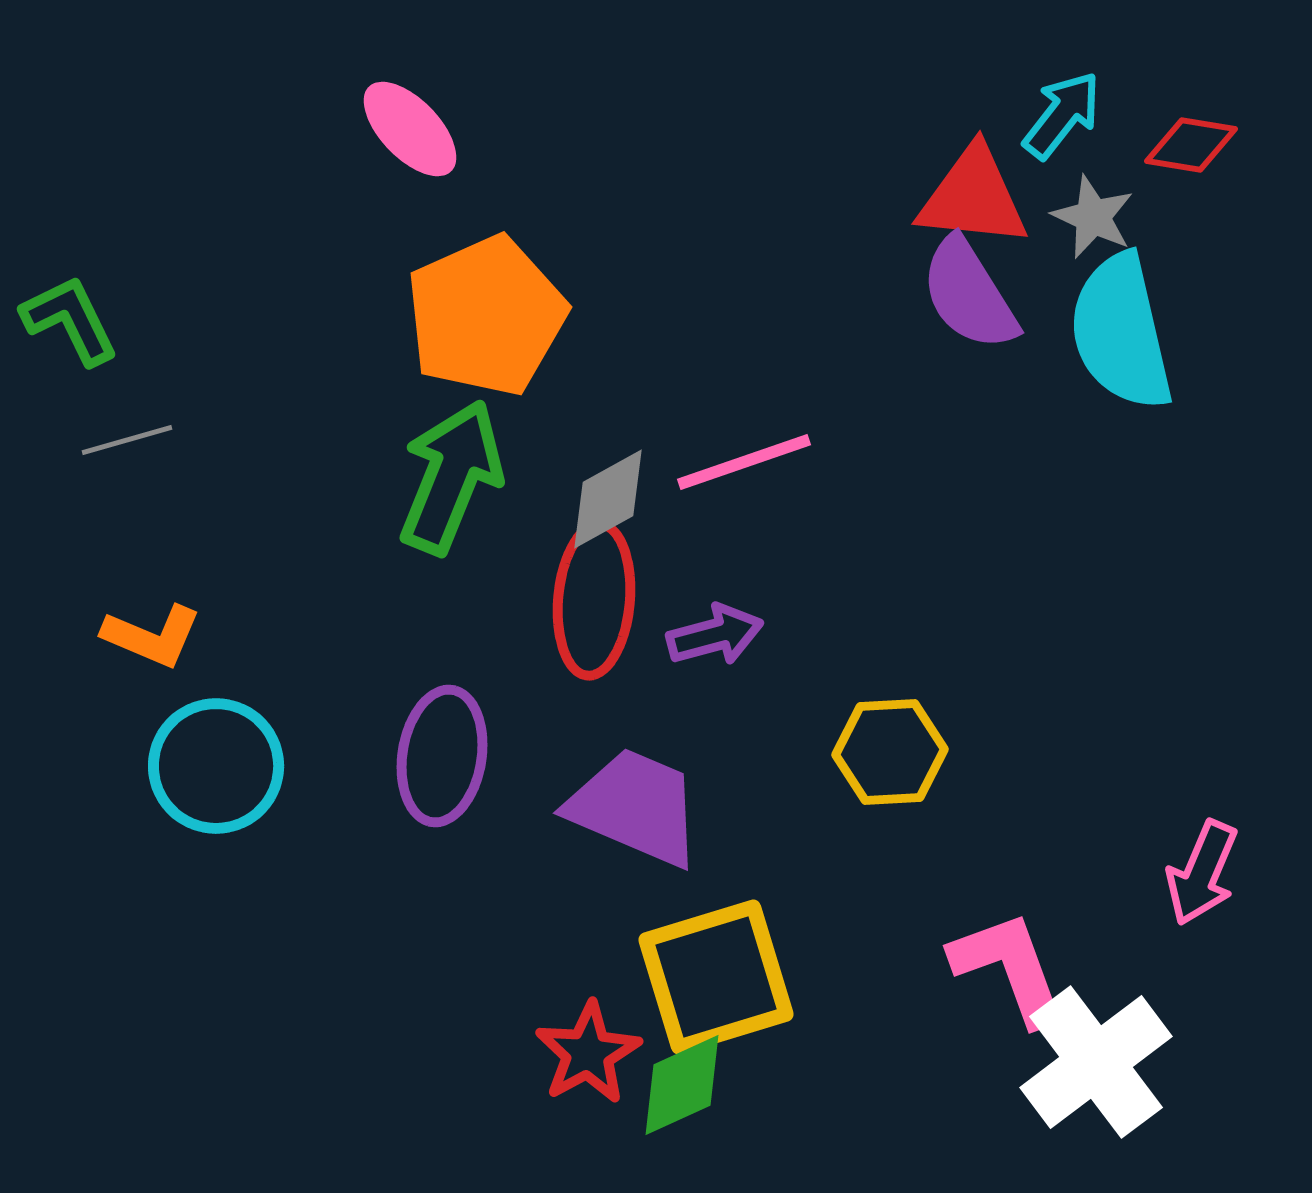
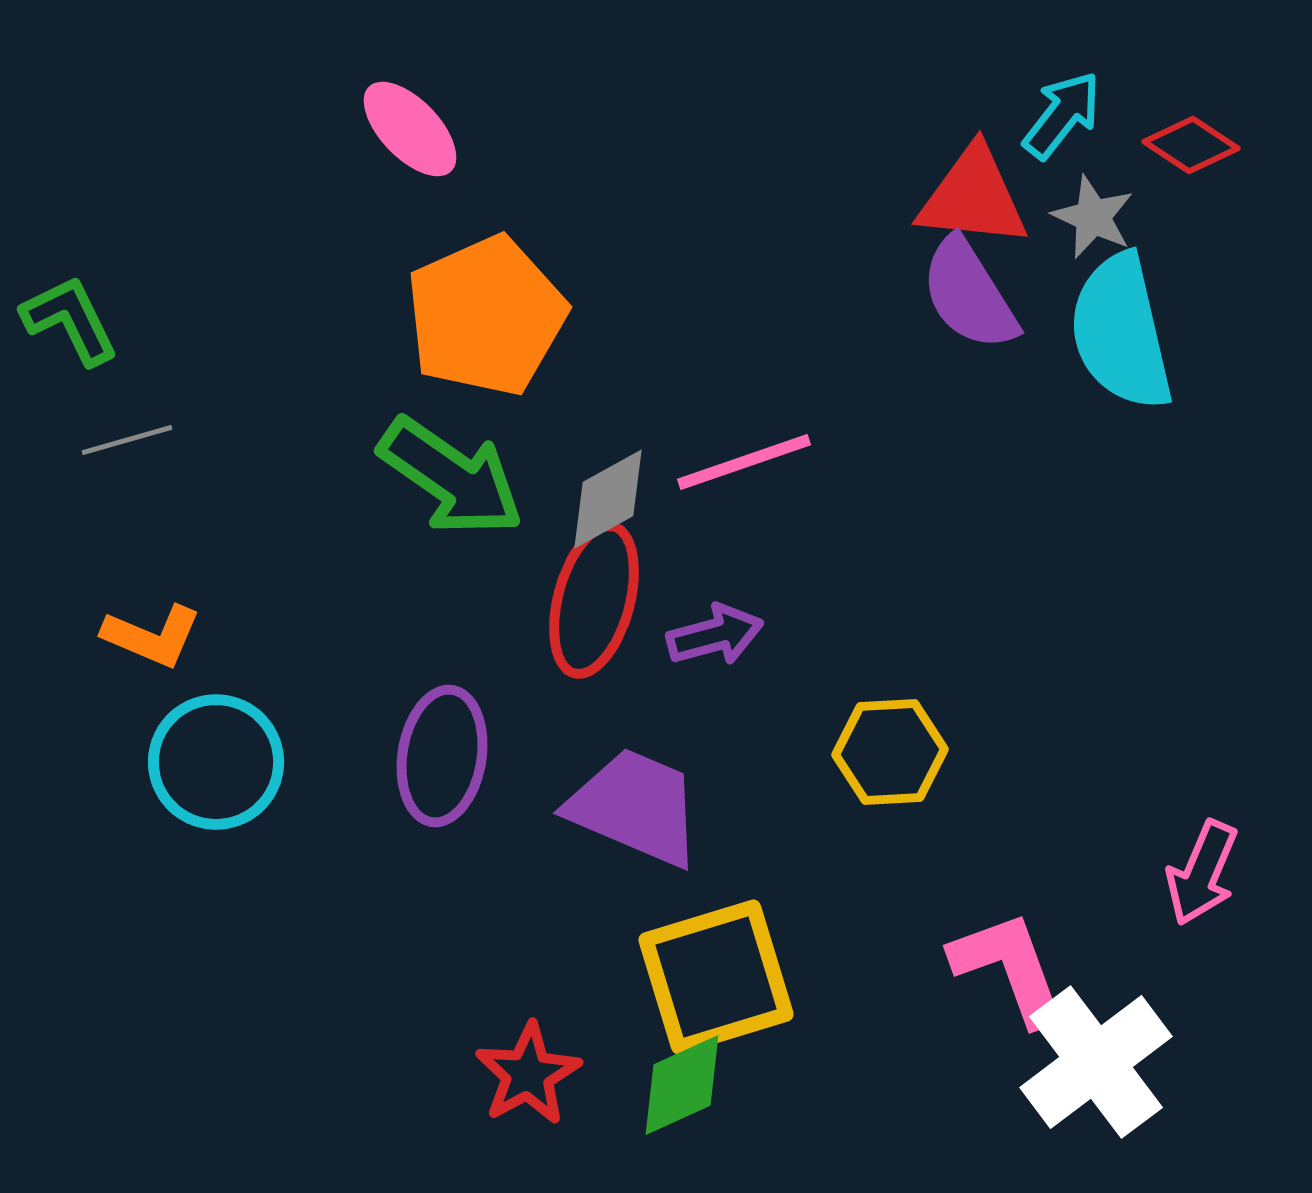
red diamond: rotated 24 degrees clockwise
green arrow: rotated 103 degrees clockwise
red ellipse: rotated 10 degrees clockwise
cyan circle: moved 4 px up
red star: moved 60 px left, 21 px down
